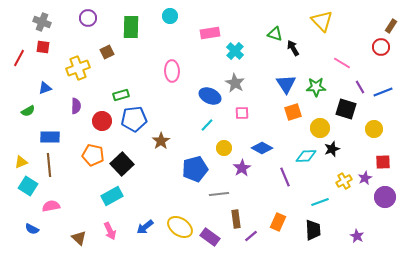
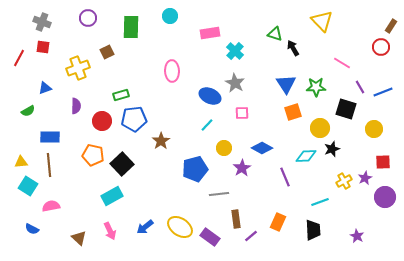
yellow triangle at (21, 162): rotated 16 degrees clockwise
